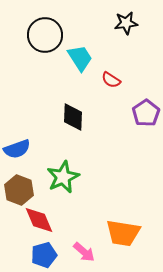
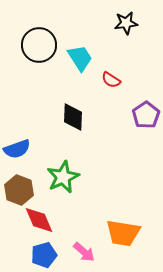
black circle: moved 6 px left, 10 px down
purple pentagon: moved 2 px down
